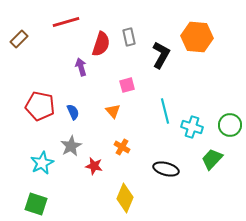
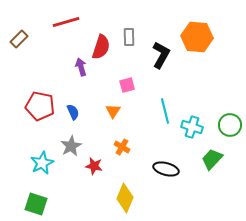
gray rectangle: rotated 12 degrees clockwise
red semicircle: moved 3 px down
orange triangle: rotated 14 degrees clockwise
